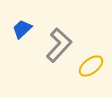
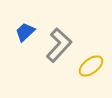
blue trapezoid: moved 3 px right, 3 px down
